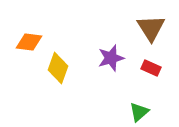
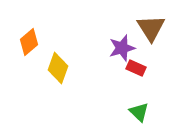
orange diamond: rotated 48 degrees counterclockwise
purple star: moved 11 px right, 10 px up
red rectangle: moved 15 px left
green triangle: rotated 35 degrees counterclockwise
